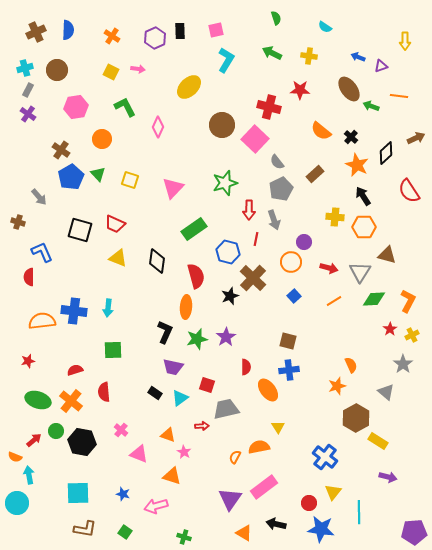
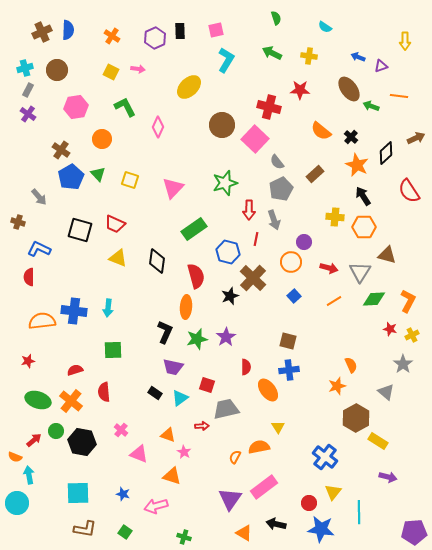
brown cross at (36, 32): moved 6 px right
blue L-shape at (42, 252): moved 3 px left, 3 px up; rotated 40 degrees counterclockwise
red star at (390, 329): rotated 24 degrees counterclockwise
